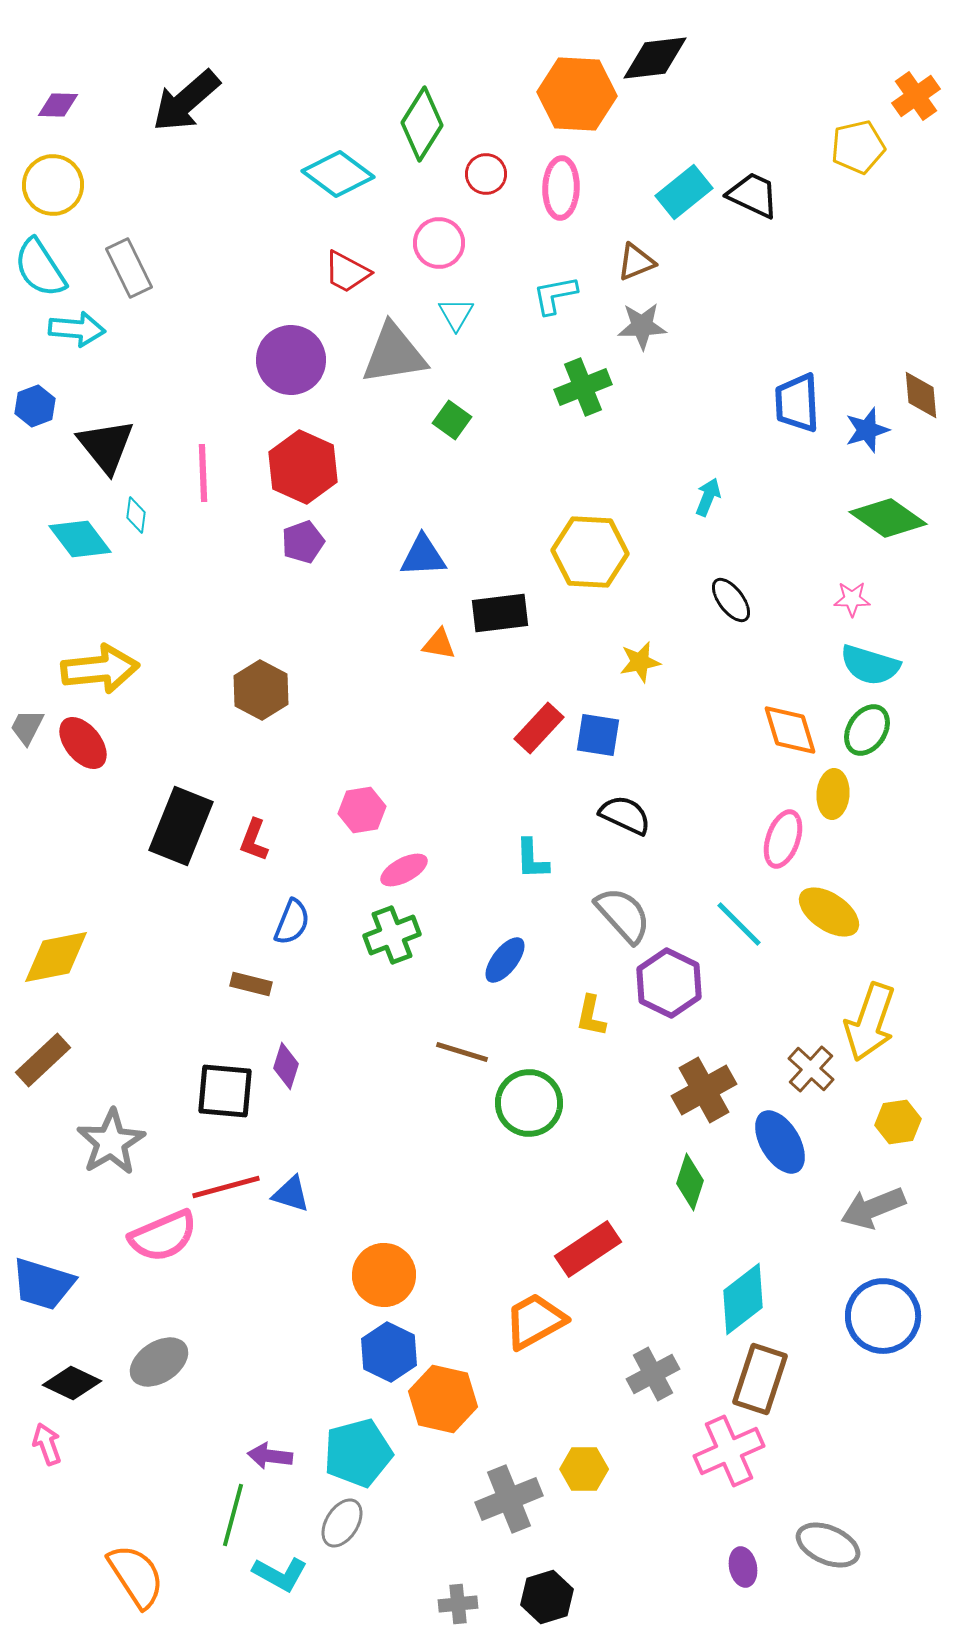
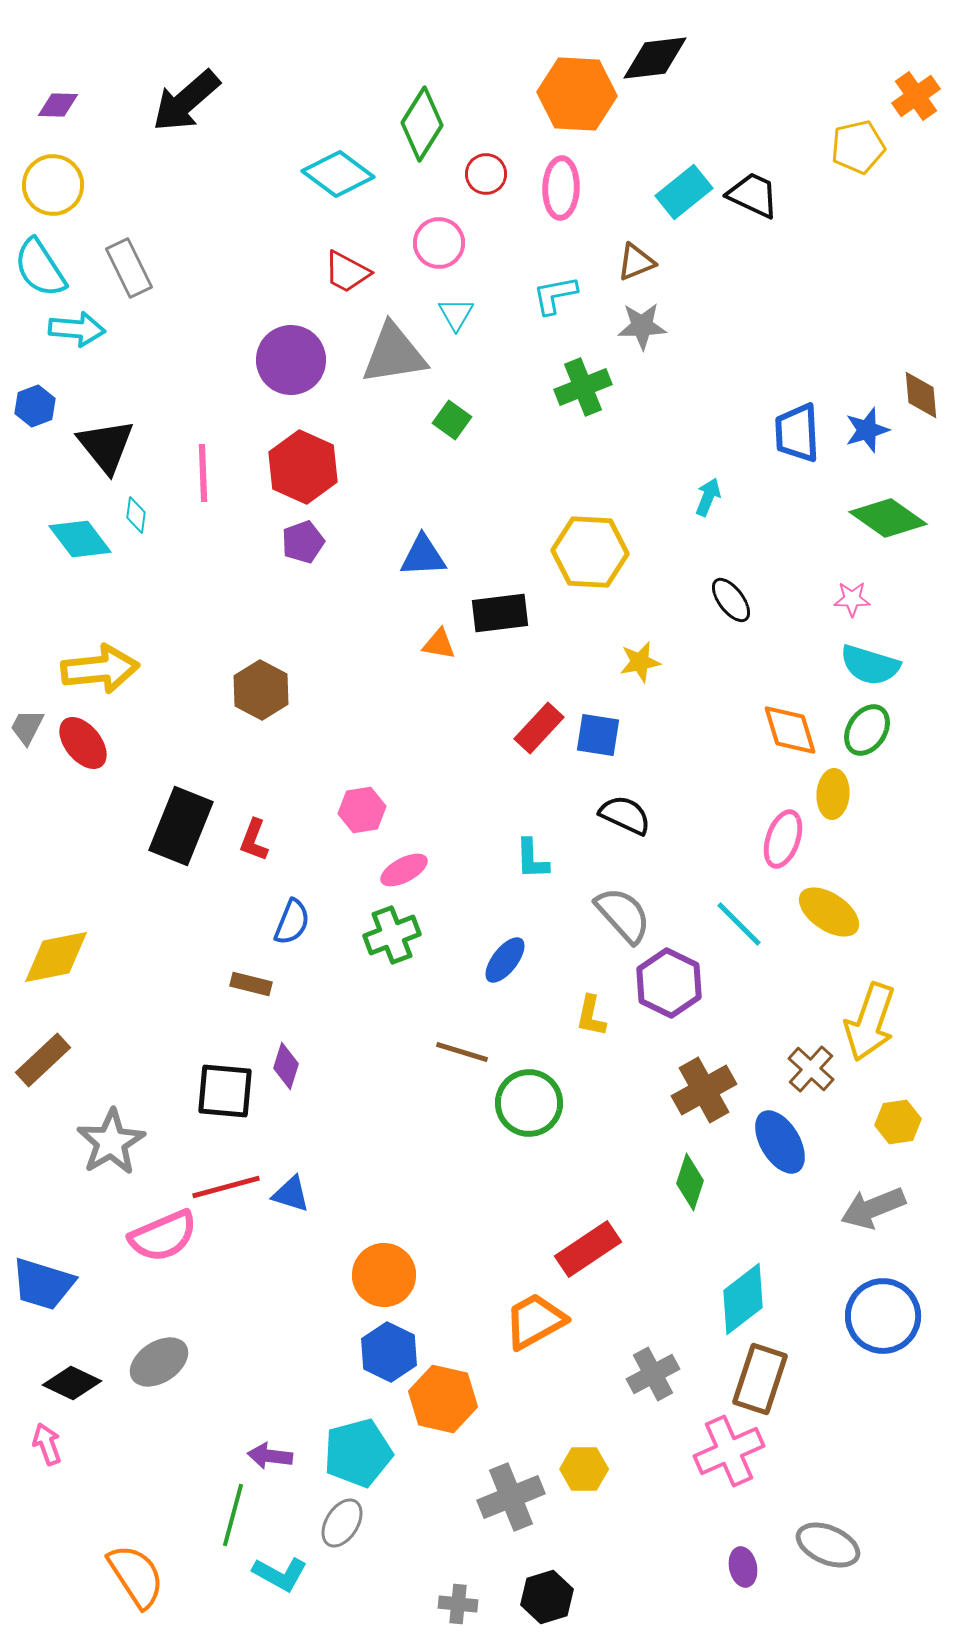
blue trapezoid at (797, 403): moved 30 px down
gray cross at (509, 1499): moved 2 px right, 2 px up
gray cross at (458, 1604): rotated 12 degrees clockwise
